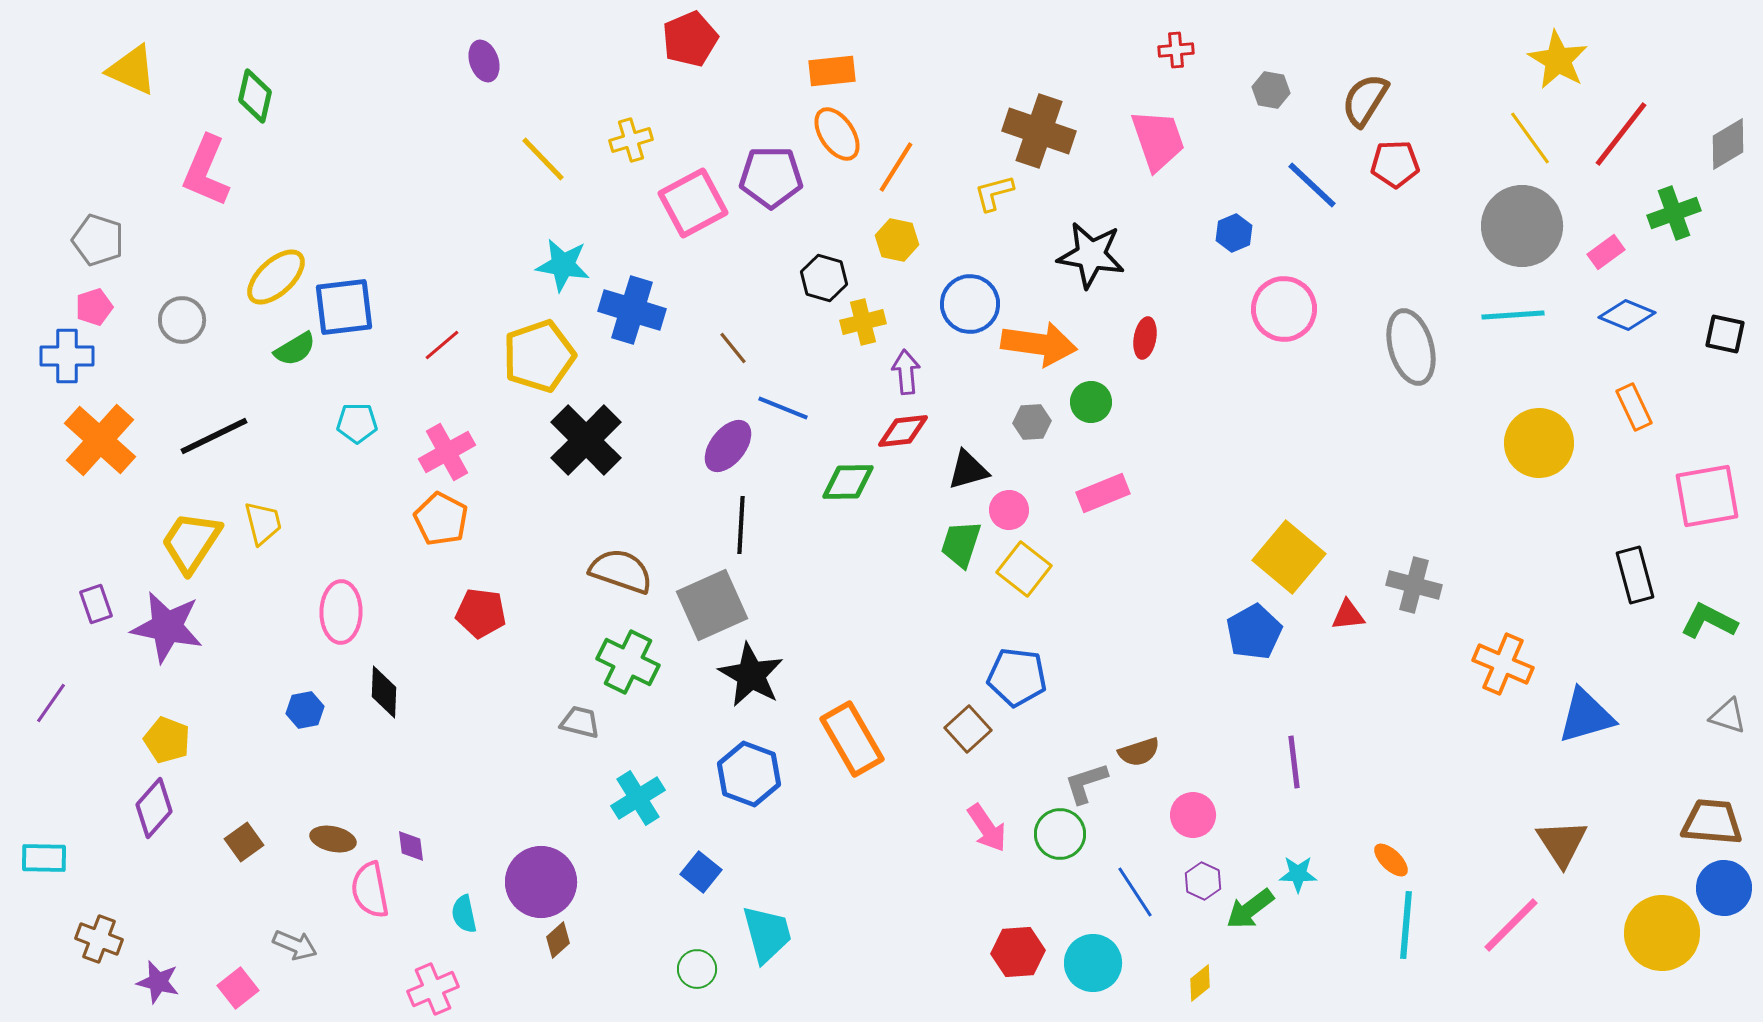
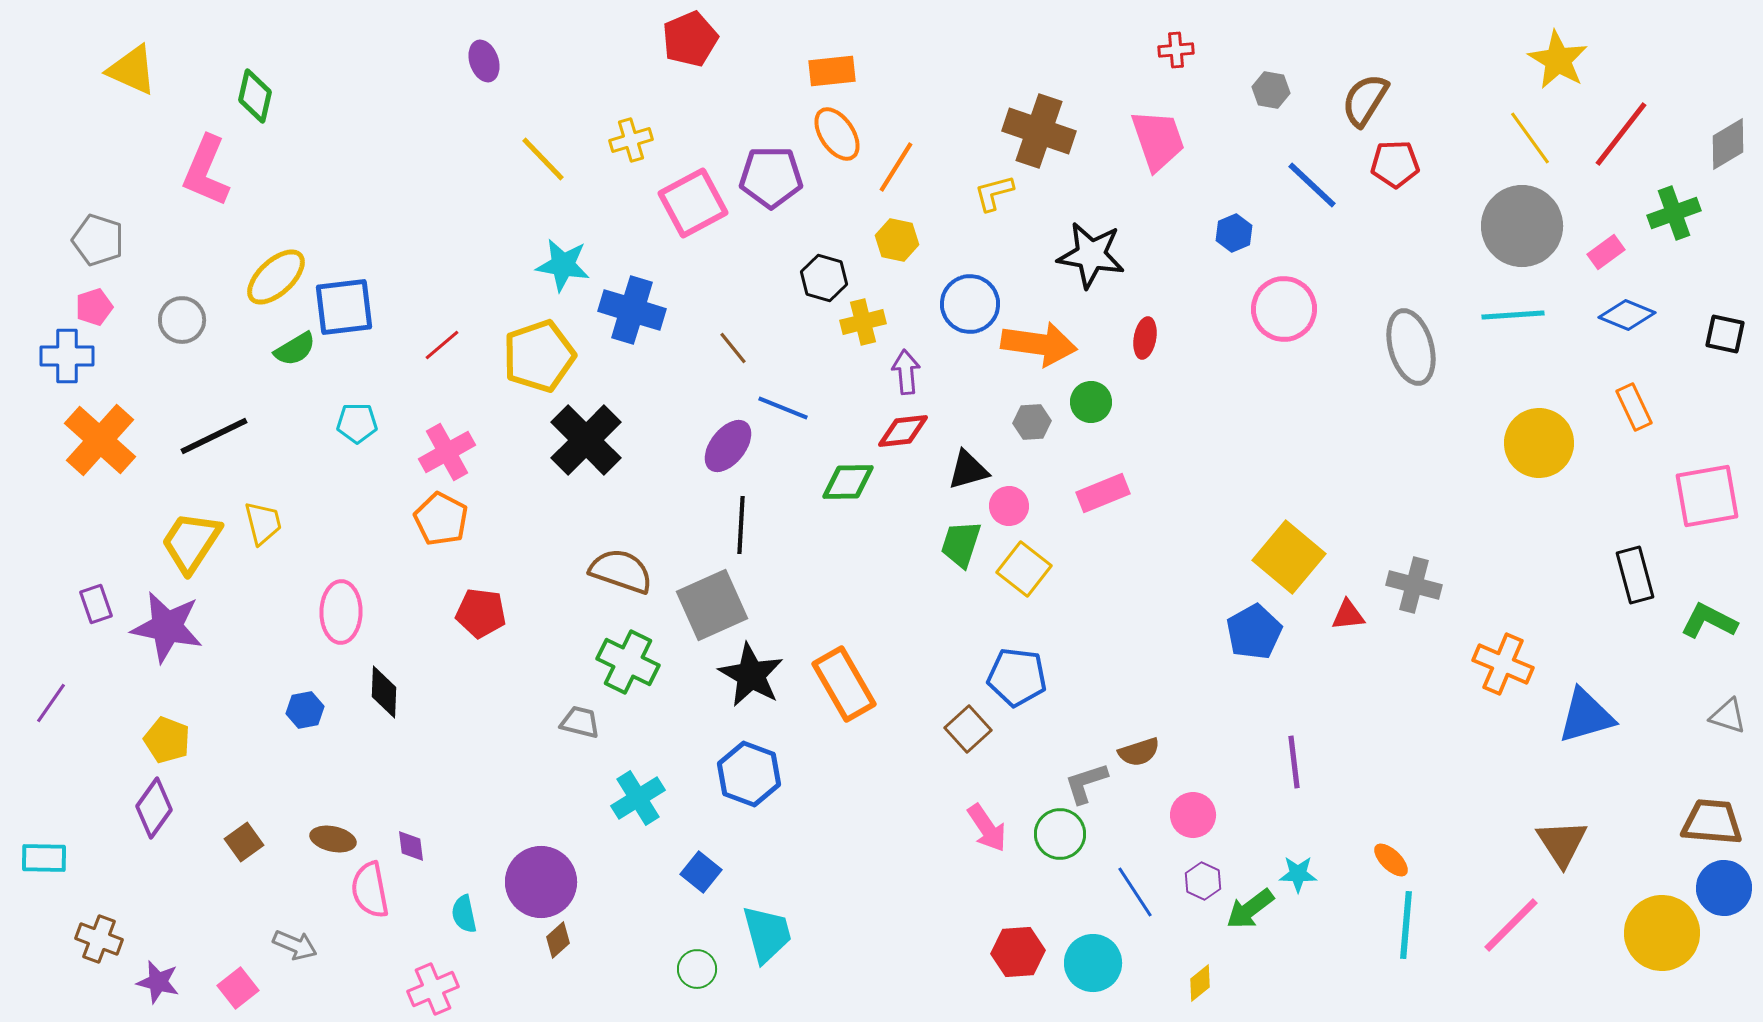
pink circle at (1009, 510): moved 4 px up
orange rectangle at (852, 739): moved 8 px left, 55 px up
purple diamond at (154, 808): rotated 6 degrees counterclockwise
